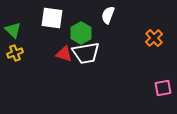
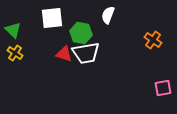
white square: rotated 15 degrees counterclockwise
green hexagon: rotated 20 degrees counterclockwise
orange cross: moved 1 px left, 2 px down; rotated 12 degrees counterclockwise
yellow cross: rotated 35 degrees counterclockwise
